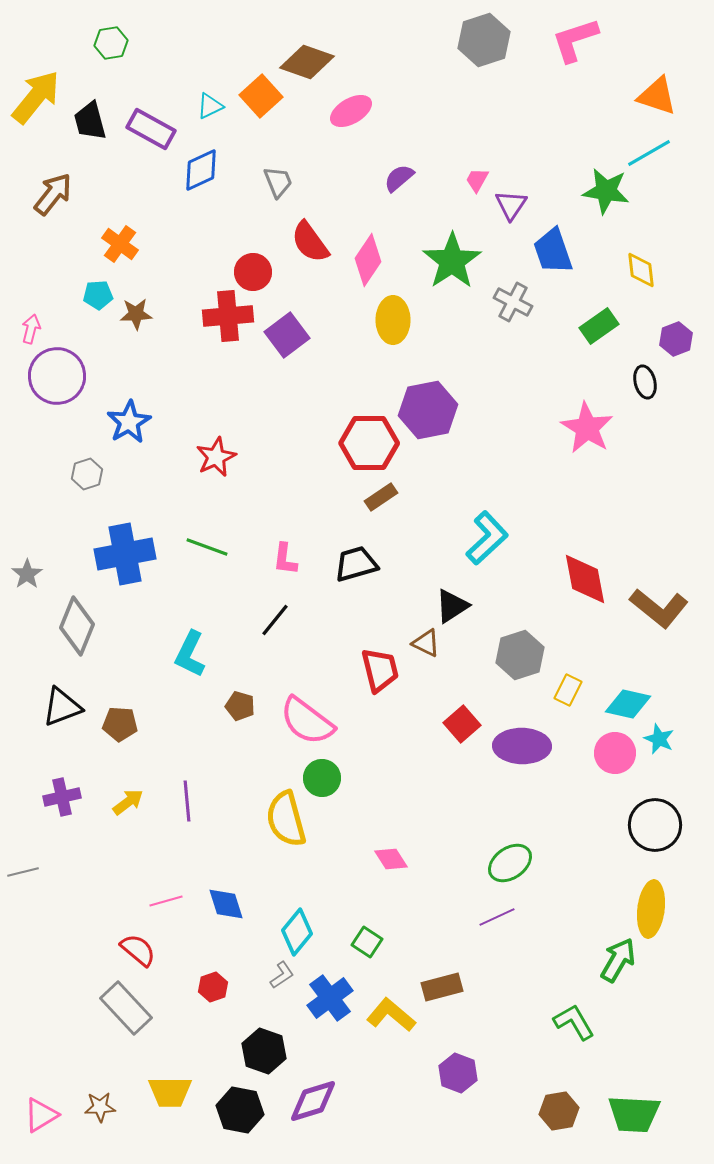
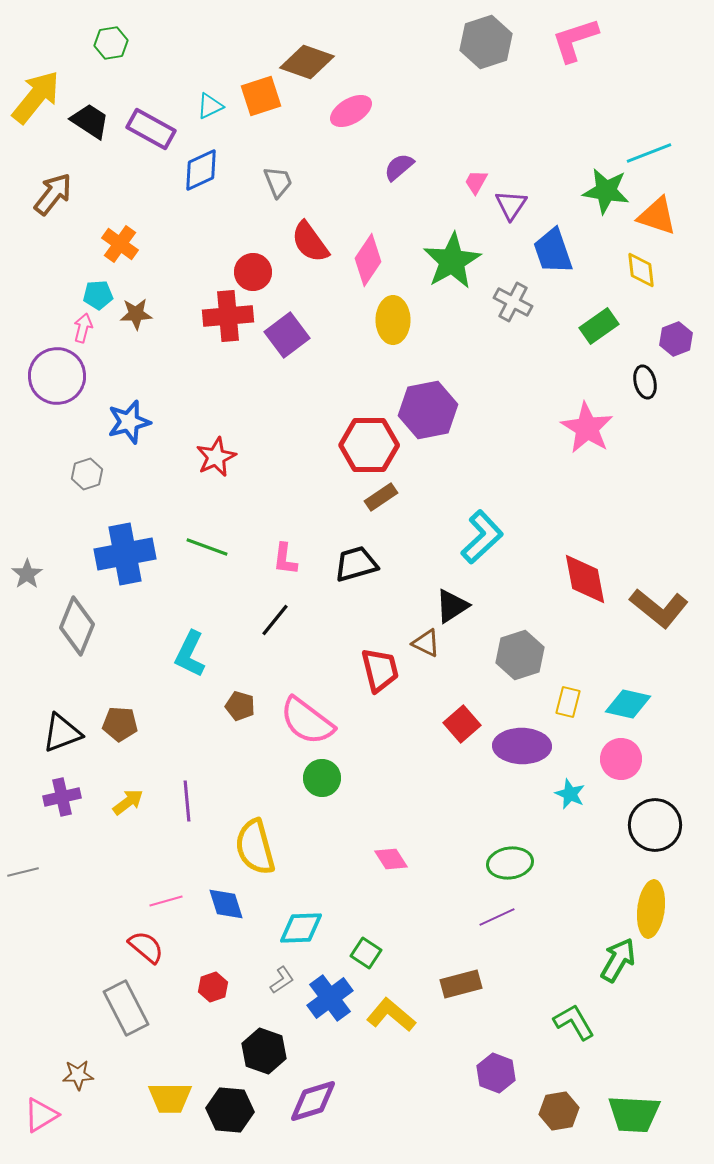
gray hexagon at (484, 40): moved 2 px right, 2 px down
orange square at (261, 96): rotated 24 degrees clockwise
orange triangle at (657, 96): moved 120 px down
black trapezoid at (90, 121): rotated 138 degrees clockwise
cyan line at (649, 153): rotated 9 degrees clockwise
purple semicircle at (399, 178): moved 11 px up
pink trapezoid at (477, 180): moved 1 px left, 2 px down
green star at (452, 261): rotated 4 degrees clockwise
pink arrow at (31, 329): moved 52 px right, 1 px up
blue star at (129, 422): rotated 15 degrees clockwise
red hexagon at (369, 443): moved 2 px down
cyan L-shape at (487, 538): moved 5 px left, 1 px up
yellow rectangle at (568, 690): moved 12 px down; rotated 12 degrees counterclockwise
black triangle at (62, 707): moved 26 px down
cyan star at (659, 739): moved 89 px left, 55 px down
pink circle at (615, 753): moved 6 px right, 6 px down
yellow semicircle at (286, 819): moved 31 px left, 28 px down
green ellipse at (510, 863): rotated 27 degrees clockwise
cyan diamond at (297, 932): moved 4 px right, 4 px up; rotated 48 degrees clockwise
green square at (367, 942): moved 1 px left, 11 px down
red semicircle at (138, 950): moved 8 px right, 3 px up
gray L-shape at (282, 975): moved 5 px down
brown rectangle at (442, 987): moved 19 px right, 3 px up
gray rectangle at (126, 1008): rotated 16 degrees clockwise
purple hexagon at (458, 1073): moved 38 px right
yellow trapezoid at (170, 1092): moved 6 px down
brown star at (100, 1107): moved 22 px left, 32 px up
black hexagon at (240, 1110): moved 10 px left; rotated 6 degrees counterclockwise
